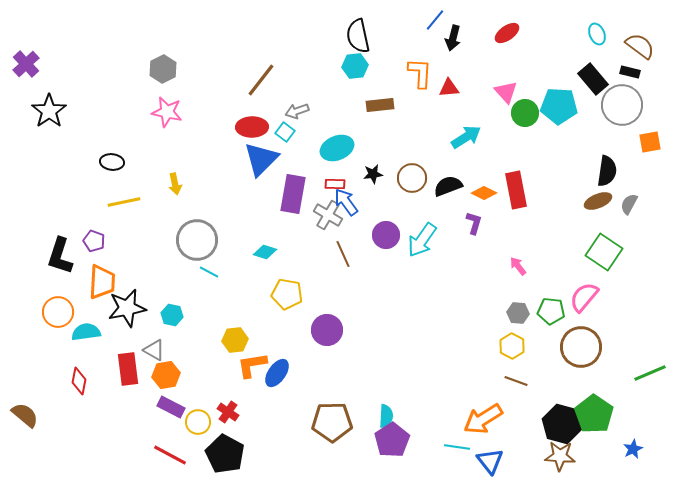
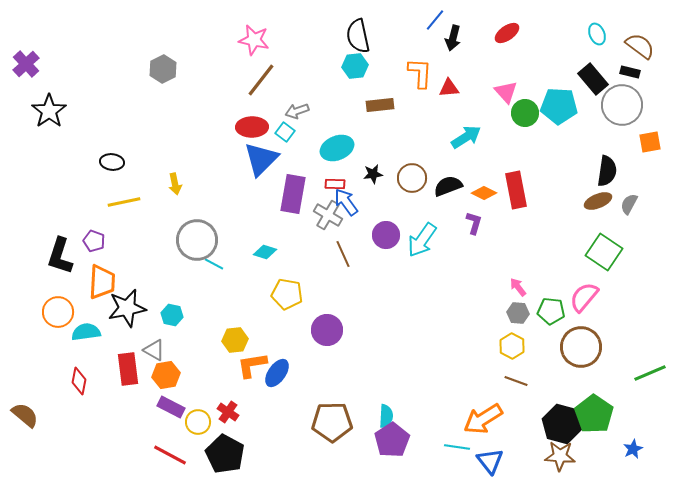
pink star at (167, 112): moved 87 px right, 72 px up
pink arrow at (518, 266): moved 21 px down
cyan line at (209, 272): moved 5 px right, 8 px up
